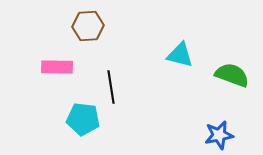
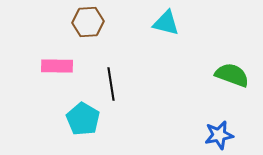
brown hexagon: moved 4 px up
cyan triangle: moved 14 px left, 32 px up
pink rectangle: moved 1 px up
black line: moved 3 px up
cyan pentagon: rotated 24 degrees clockwise
